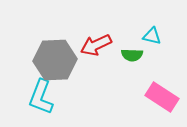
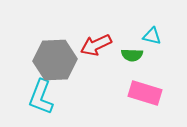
pink rectangle: moved 17 px left, 4 px up; rotated 16 degrees counterclockwise
